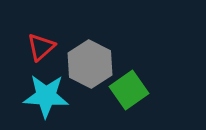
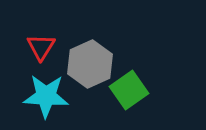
red triangle: rotated 16 degrees counterclockwise
gray hexagon: rotated 9 degrees clockwise
